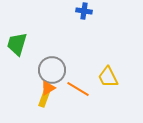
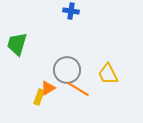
blue cross: moved 13 px left
gray circle: moved 15 px right
yellow trapezoid: moved 3 px up
yellow rectangle: moved 5 px left, 2 px up
